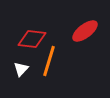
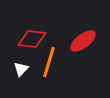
red ellipse: moved 2 px left, 10 px down
orange line: moved 1 px down
